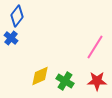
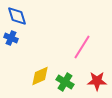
blue diamond: rotated 55 degrees counterclockwise
blue cross: rotated 16 degrees counterclockwise
pink line: moved 13 px left
green cross: moved 1 px down
